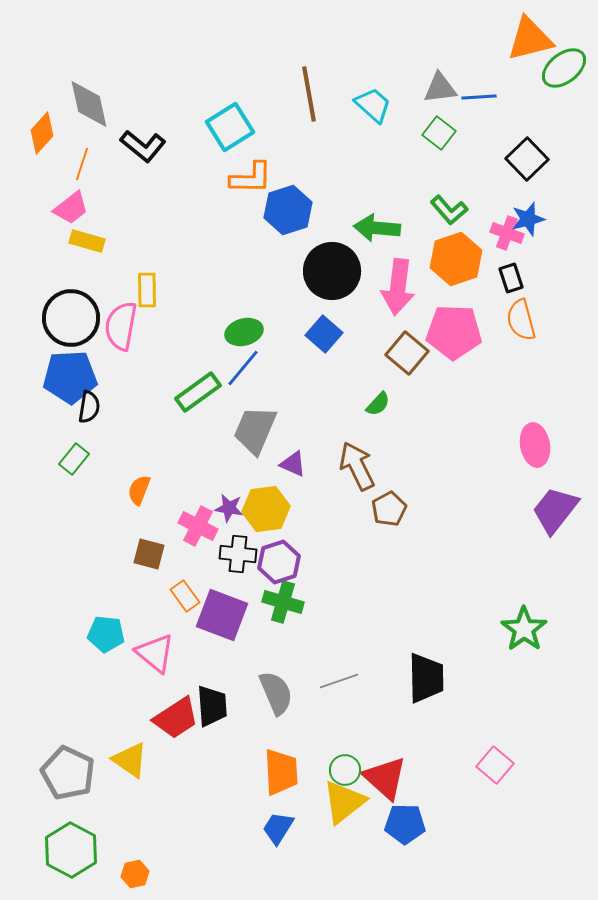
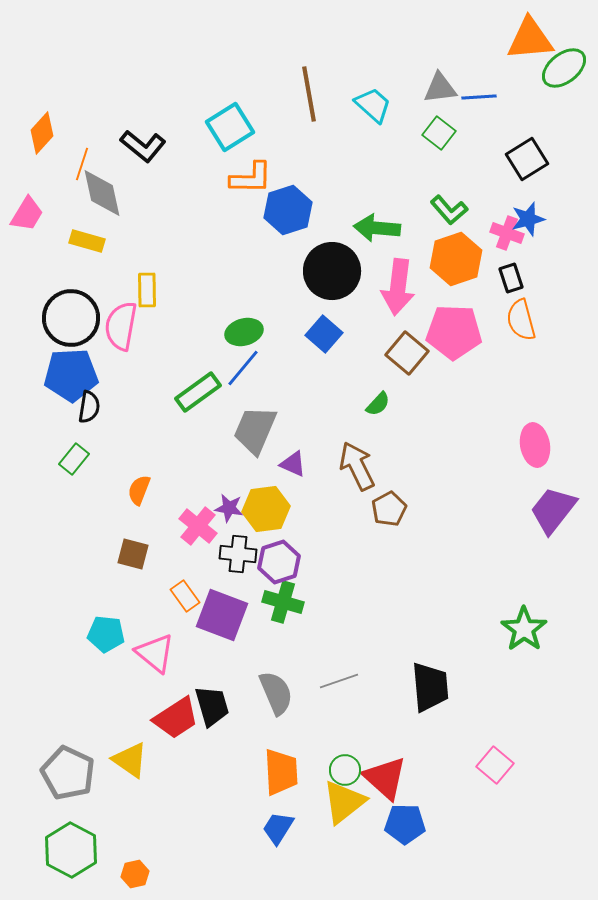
orange triangle at (530, 39): rotated 9 degrees clockwise
gray diamond at (89, 104): moved 13 px right, 89 px down
black square at (527, 159): rotated 12 degrees clockwise
pink trapezoid at (71, 208): moved 44 px left, 6 px down; rotated 21 degrees counterclockwise
blue pentagon at (70, 377): moved 1 px right, 2 px up
purple trapezoid at (555, 510): moved 2 px left
pink cross at (198, 526): rotated 12 degrees clockwise
brown square at (149, 554): moved 16 px left
black trapezoid at (426, 678): moved 4 px right, 9 px down; rotated 4 degrees counterclockwise
black trapezoid at (212, 706): rotated 12 degrees counterclockwise
